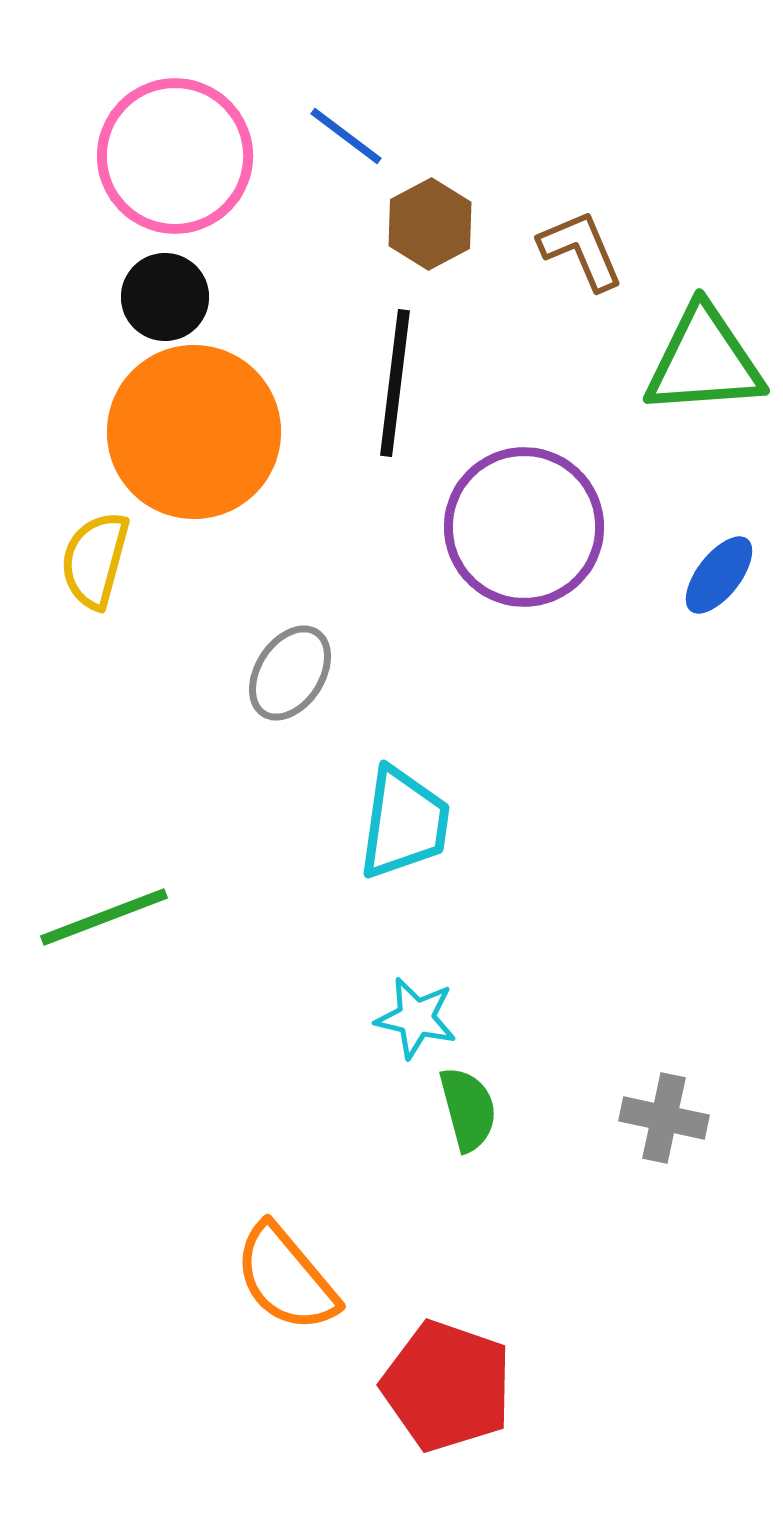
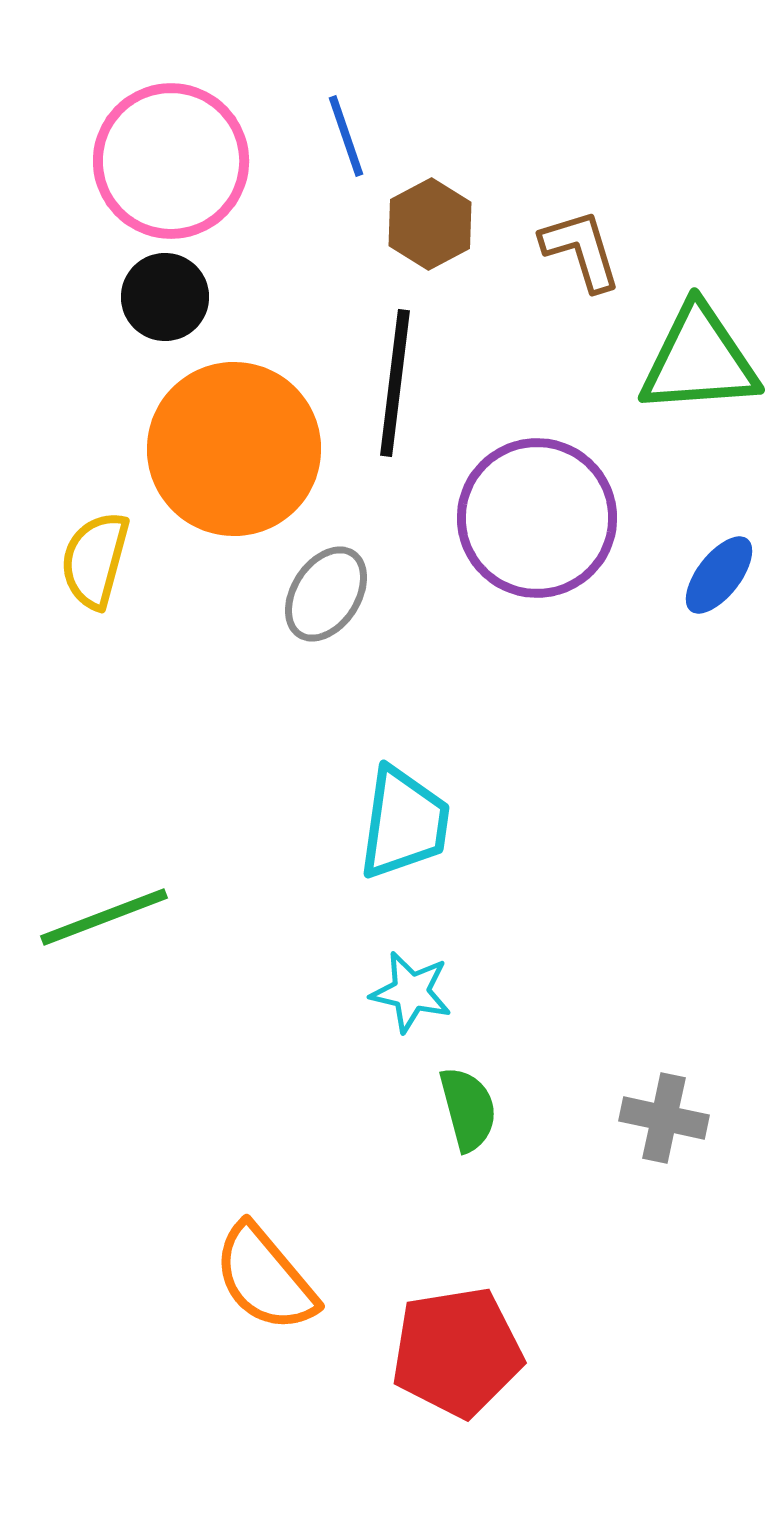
blue line: rotated 34 degrees clockwise
pink circle: moved 4 px left, 5 px down
brown L-shape: rotated 6 degrees clockwise
green triangle: moved 5 px left, 1 px up
orange circle: moved 40 px right, 17 px down
purple circle: moved 13 px right, 9 px up
gray ellipse: moved 36 px right, 79 px up
cyan star: moved 5 px left, 26 px up
orange semicircle: moved 21 px left
red pentagon: moved 10 px right, 34 px up; rotated 28 degrees counterclockwise
